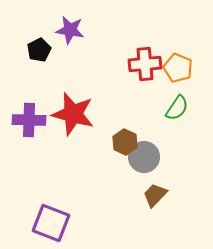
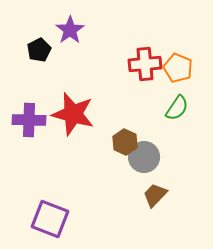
purple star: rotated 28 degrees clockwise
purple square: moved 1 px left, 4 px up
